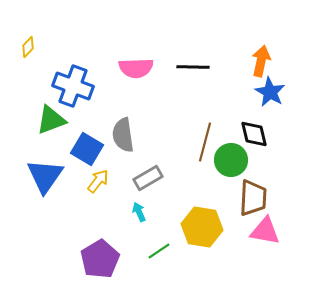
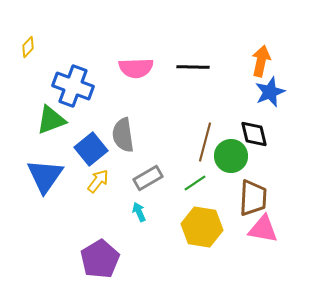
blue star: rotated 20 degrees clockwise
blue square: moved 4 px right; rotated 20 degrees clockwise
green circle: moved 4 px up
pink triangle: moved 2 px left, 2 px up
green line: moved 36 px right, 68 px up
